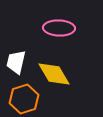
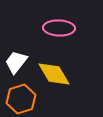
white trapezoid: rotated 25 degrees clockwise
orange hexagon: moved 3 px left
